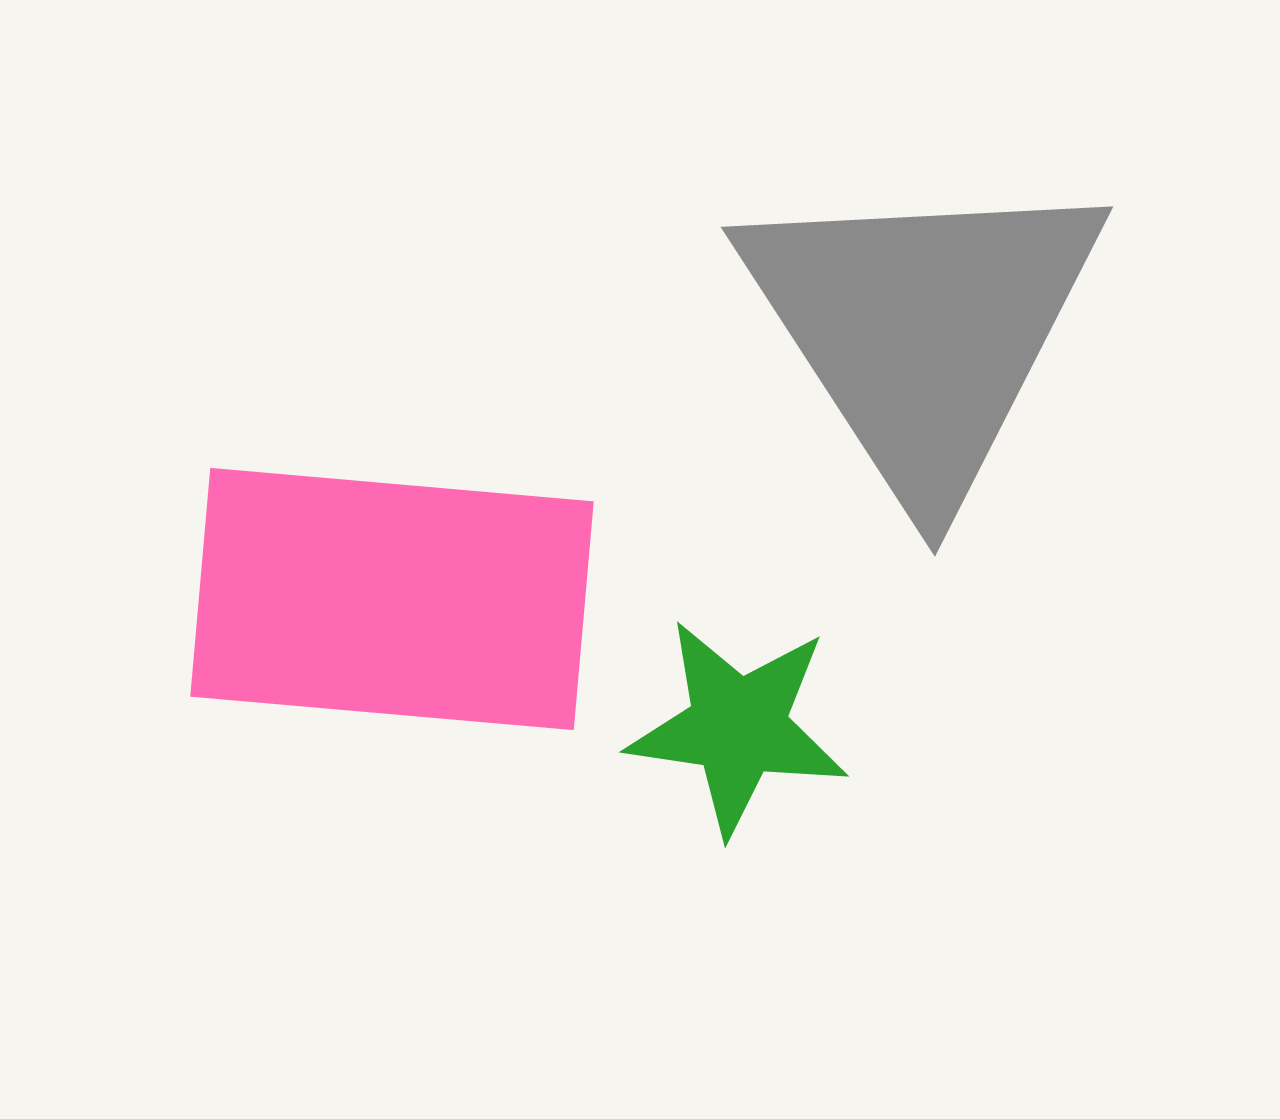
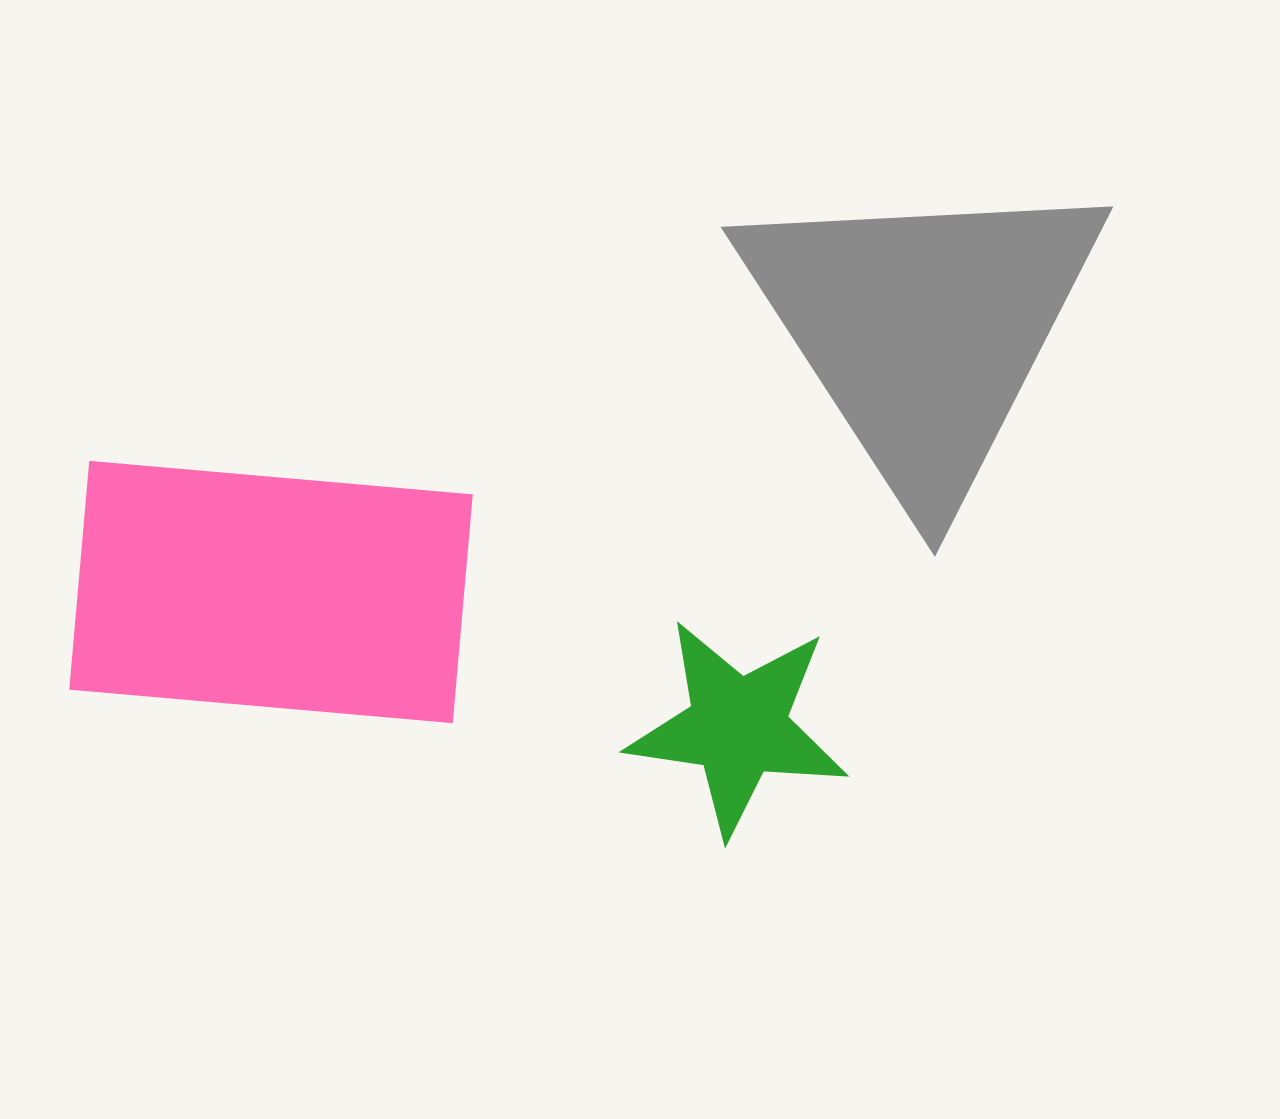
pink rectangle: moved 121 px left, 7 px up
